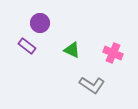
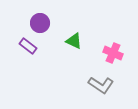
purple rectangle: moved 1 px right
green triangle: moved 2 px right, 9 px up
gray L-shape: moved 9 px right
